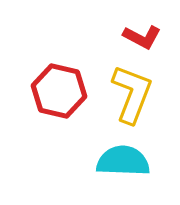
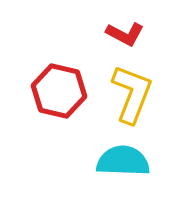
red L-shape: moved 17 px left, 3 px up
